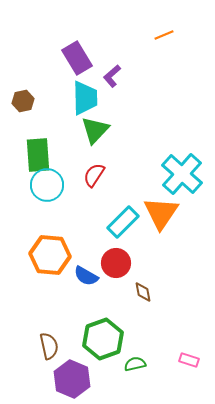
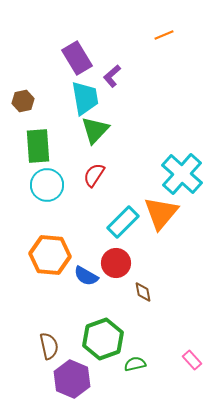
cyan trapezoid: rotated 9 degrees counterclockwise
green rectangle: moved 9 px up
orange triangle: rotated 6 degrees clockwise
pink rectangle: moved 3 px right; rotated 30 degrees clockwise
